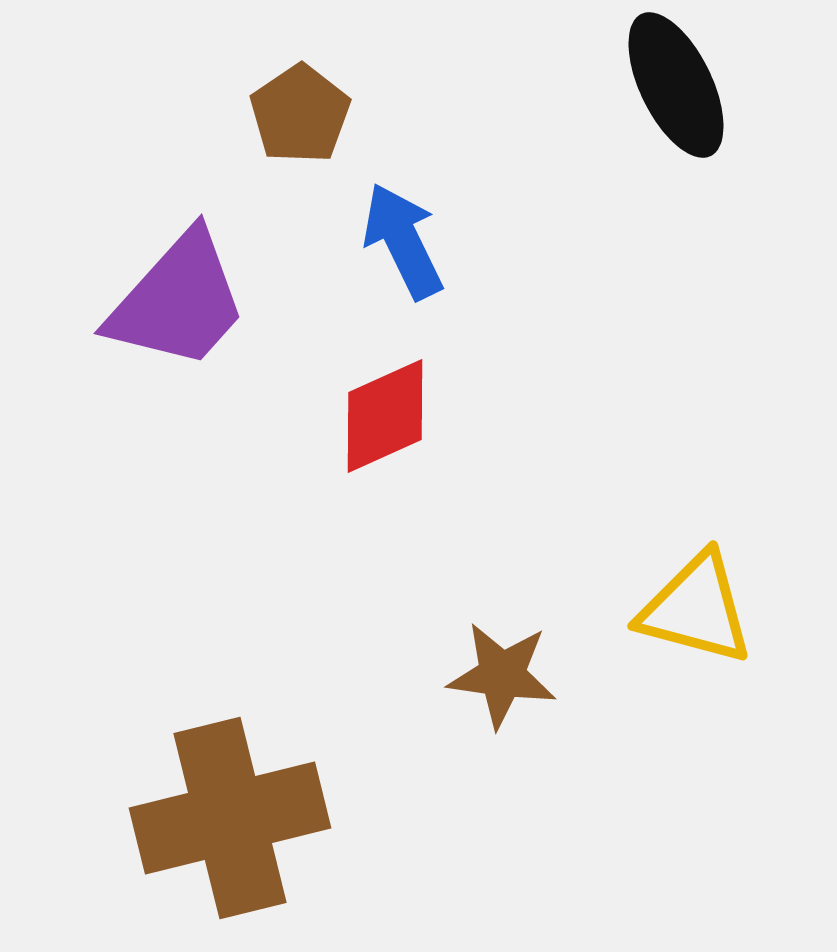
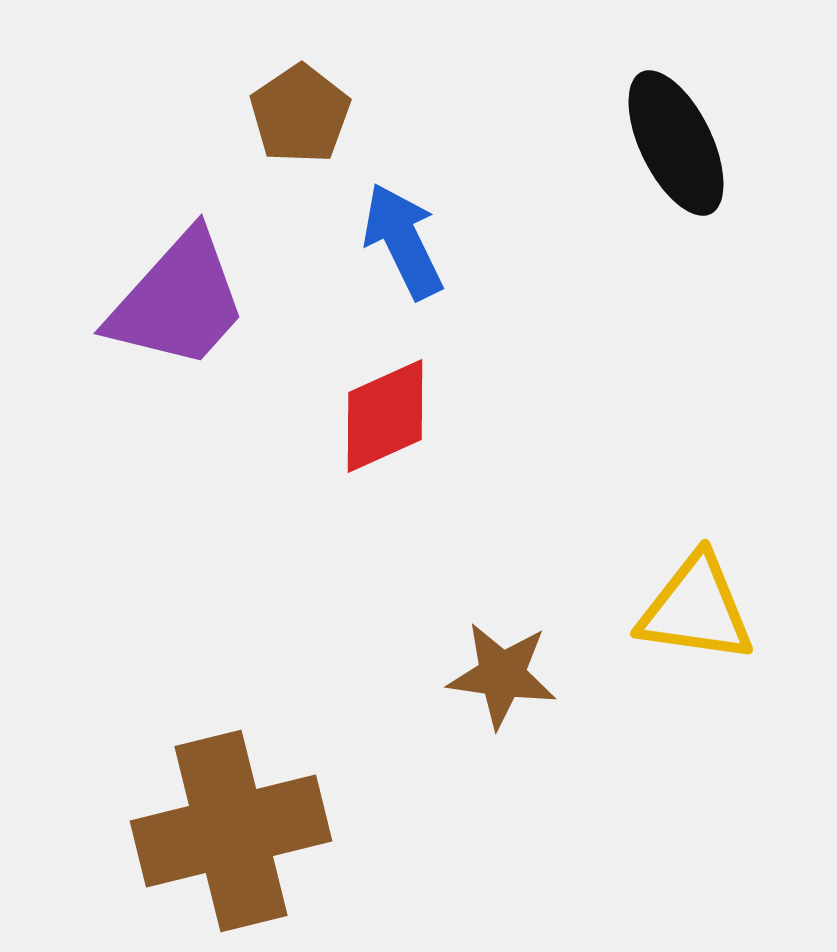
black ellipse: moved 58 px down
yellow triangle: rotated 7 degrees counterclockwise
brown cross: moved 1 px right, 13 px down
